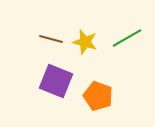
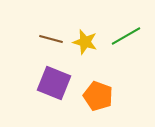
green line: moved 1 px left, 2 px up
purple square: moved 2 px left, 2 px down
